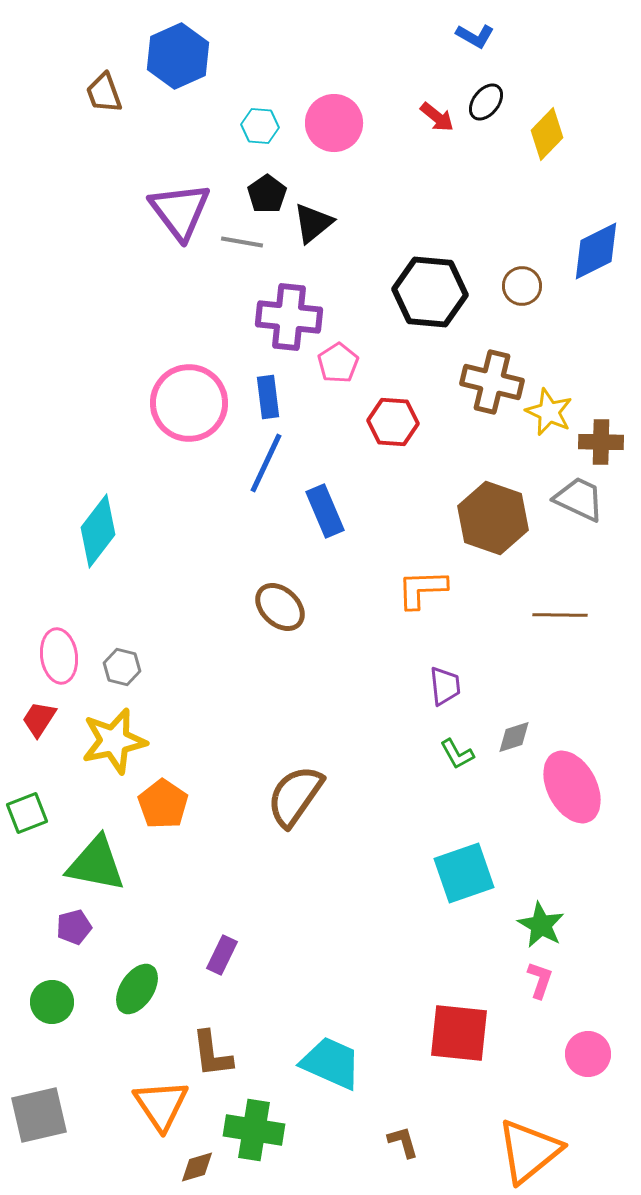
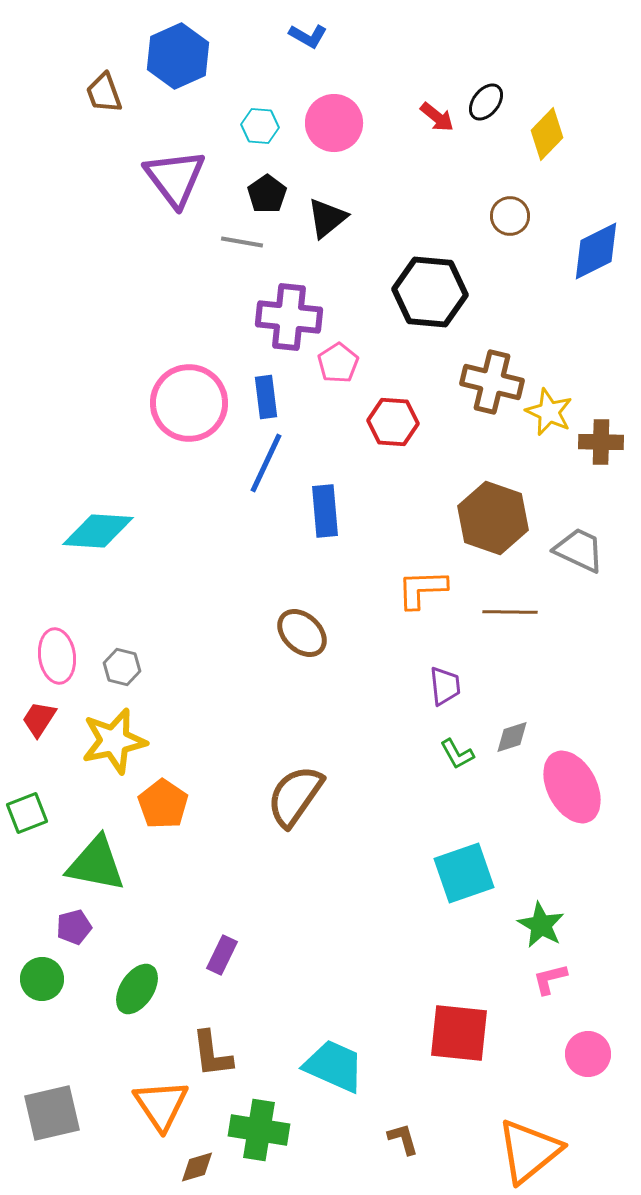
blue L-shape at (475, 36): moved 167 px left
purple triangle at (180, 211): moved 5 px left, 33 px up
black triangle at (313, 223): moved 14 px right, 5 px up
brown circle at (522, 286): moved 12 px left, 70 px up
blue rectangle at (268, 397): moved 2 px left
gray trapezoid at (579, 499): moved 51 px down
blue rectangle at (325, 511): rotated 18 degrees clockwise
cyan diamond at (98, 531): rotated 56 degrees clockwise
brown ellipse at (280, 607): moved 22 px right, 26 px down
brown line at (560, 615): moved 50 px left, 3 px up
pink ellipse at (59, 656): moved 2 px left
gray diamond at (514, 737): moved 2 px left
pink L-shape at (540, 980): moved 10 px right, 1 px up; rotated 123 degrees counterclockwise
green circle at (52, 1002): moved 10 px left, 23 px up
cyan trapezoid at (331, 1063): moved 3 px right, 3 px down
gray square at (39, 1115): moved 13 px right, 2 px up
green cross at (254, 1130): moved 5 px right
brown L-shape at (403, 1142): moved 3 px up
